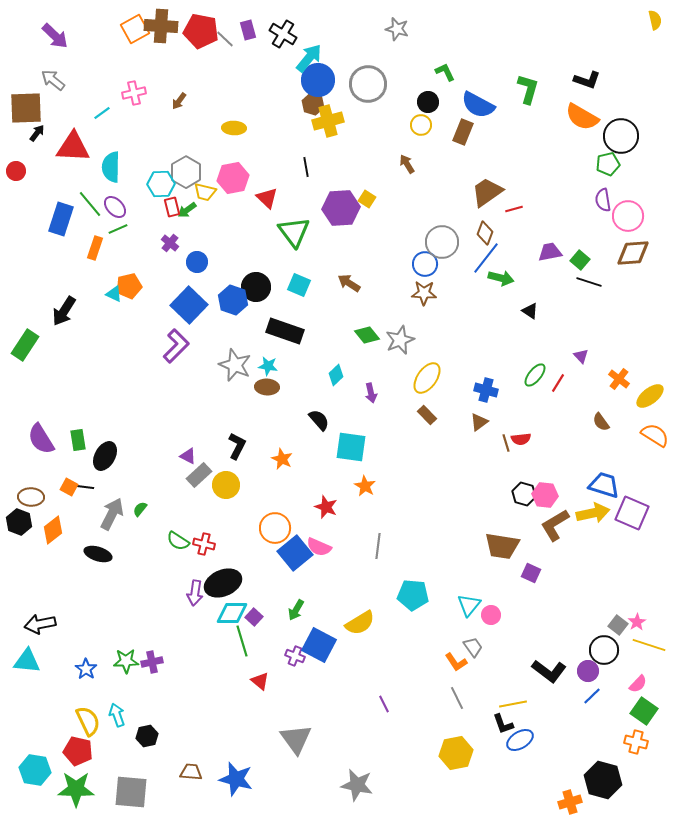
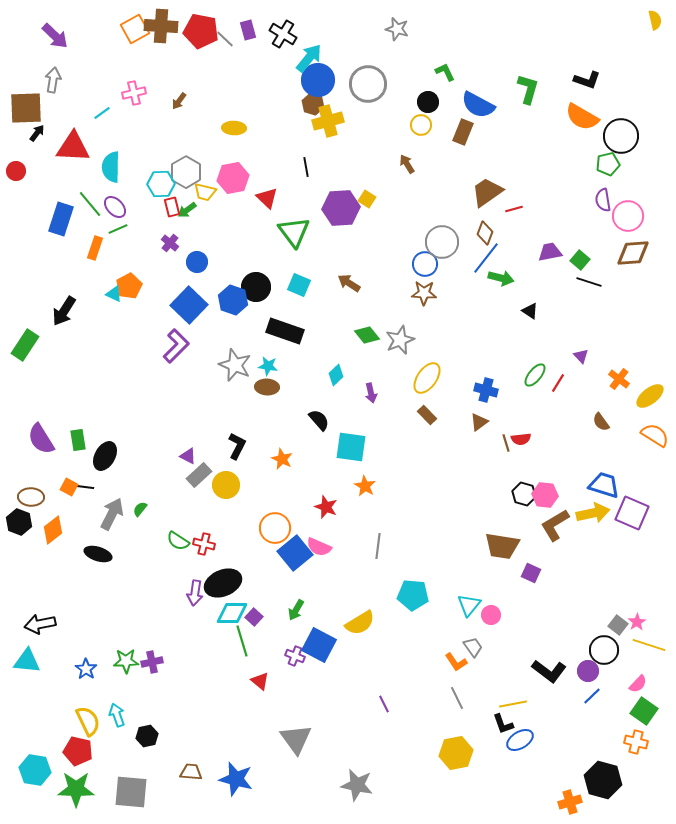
gray arrow at (53, 80): rotated 60 degrees clockwise
orange pentagon at (129, 286): rotated 15 degrees counterclockwise
